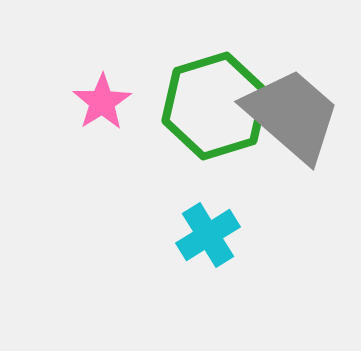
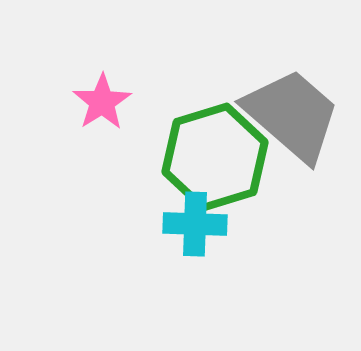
green hexagon: moved 51 px down
cyan cross: moved 13 px left, 11 px up; rotated 34 degrees clockwise
